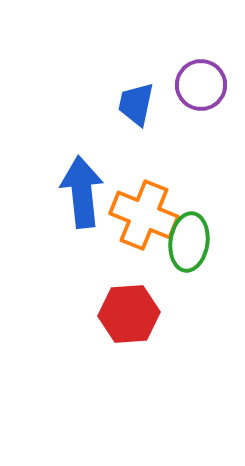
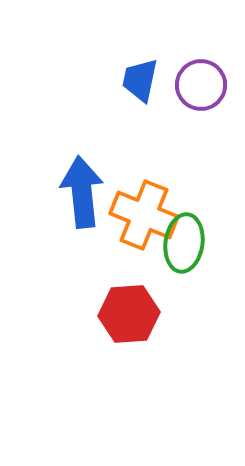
blue trapezoid: moved 4 px right, 24 px up
green ellipse: moved 5 px left, 1 px down
